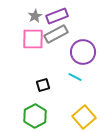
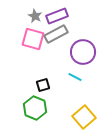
gray star: rotated 16 degrees counterclockwise
pink square: rotated 15 degrees clockwise
green hexagon: moved 8 px up; rotated 10 degrees counterclockwise
